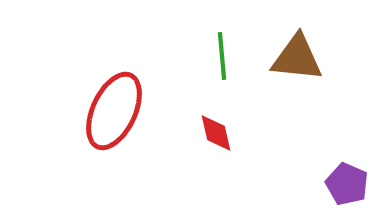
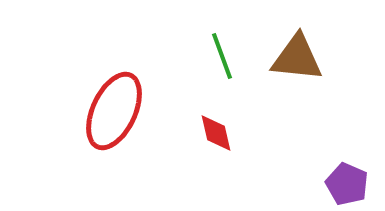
green line: rotated 15 degrees counterclockwise
